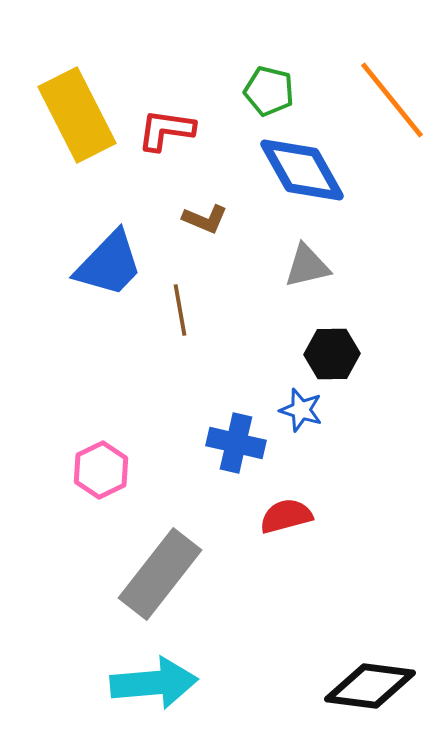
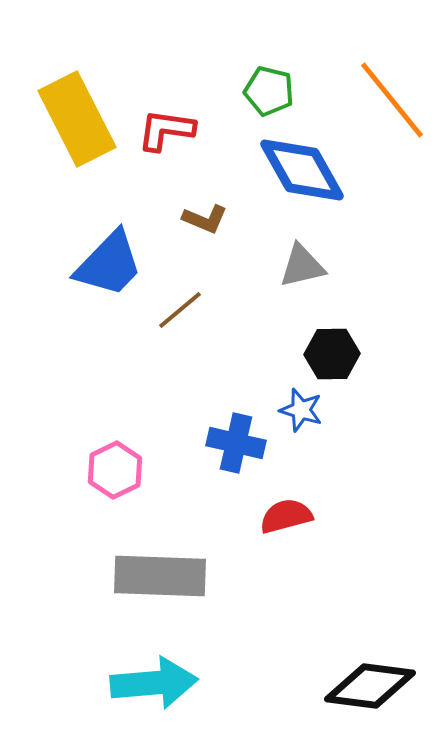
yellow rectangle: moved 4 px down
gray triangle: moved 5 px left
brown line: rotated 60 degrees clockwise
pink hexagon: moved 14 px right
gray rectangle: moved 2 px down; rotated 54 degrees clockwise
